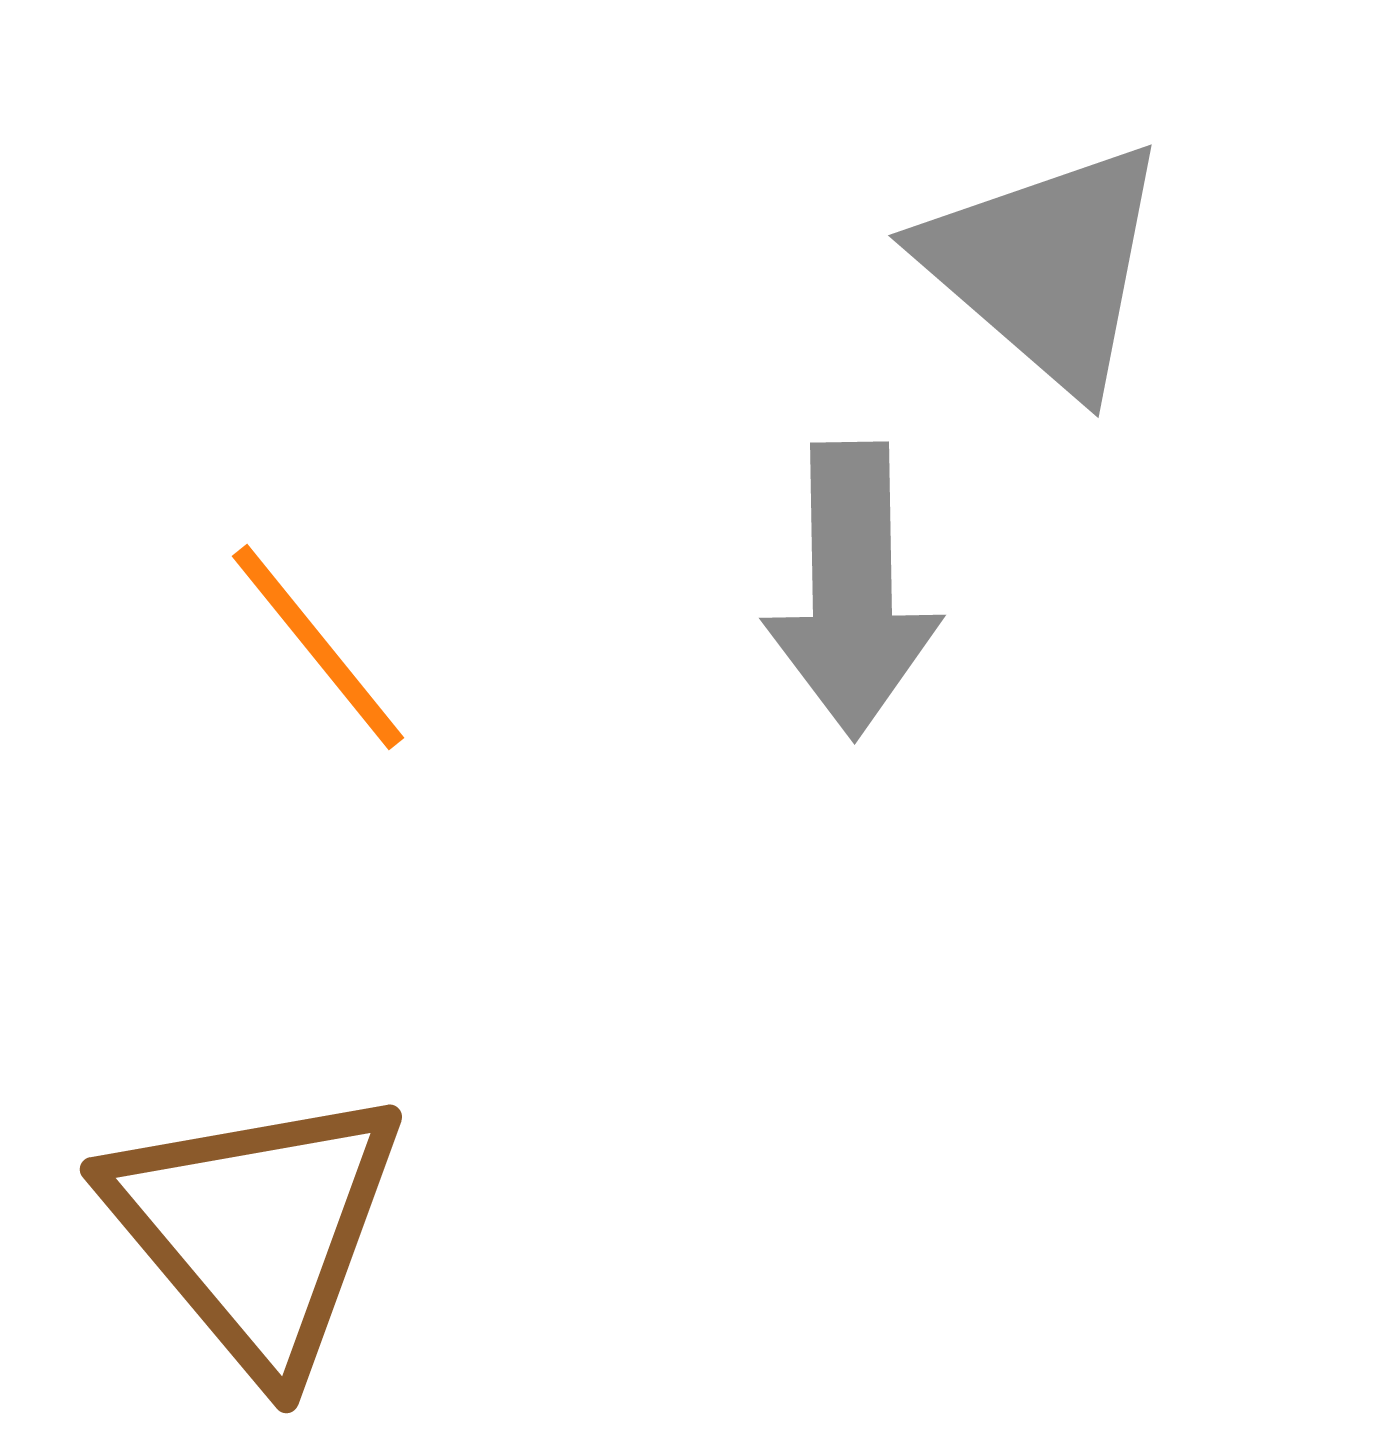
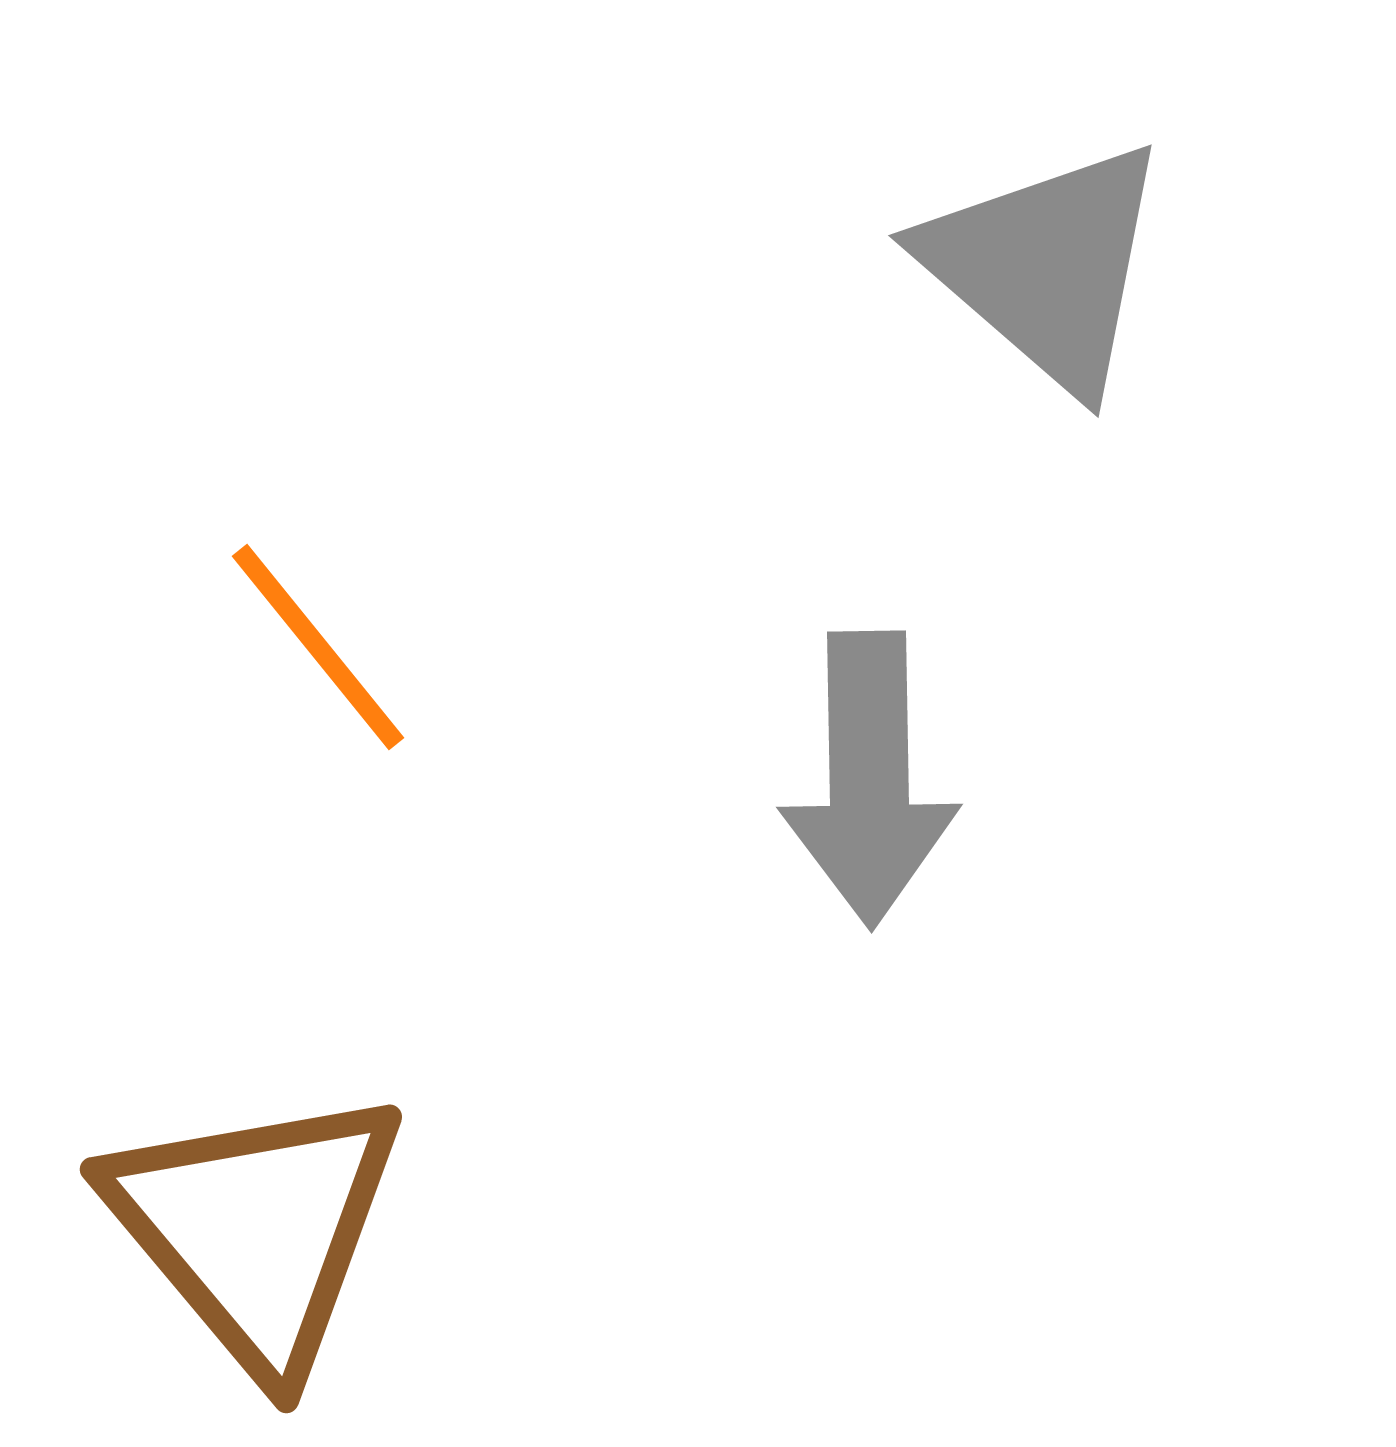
gray arrow: moved 17 px right, 189 px down
